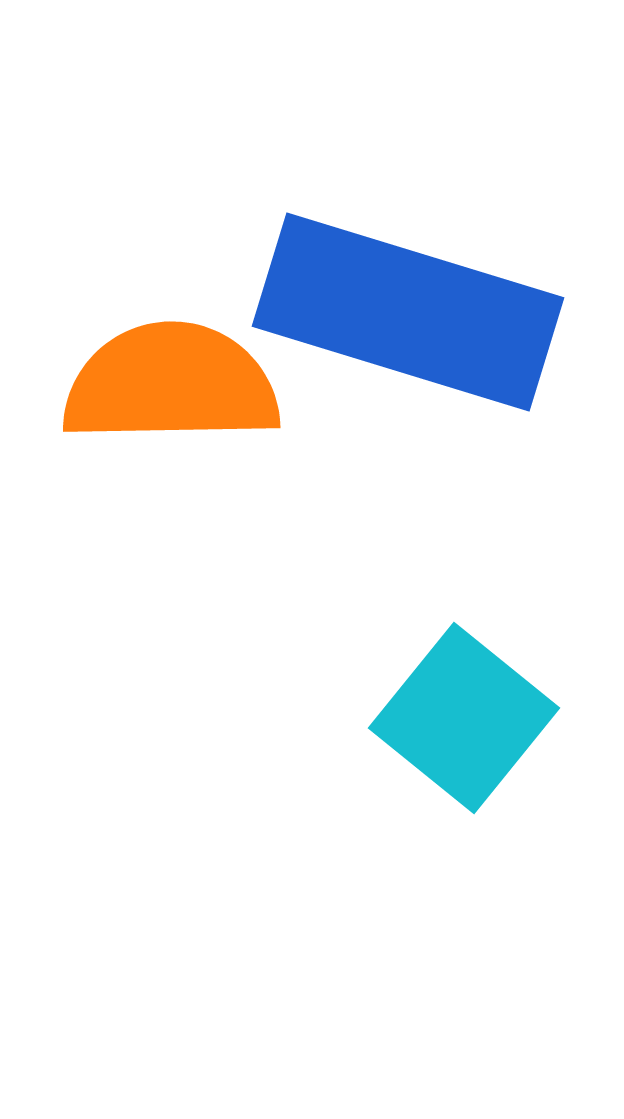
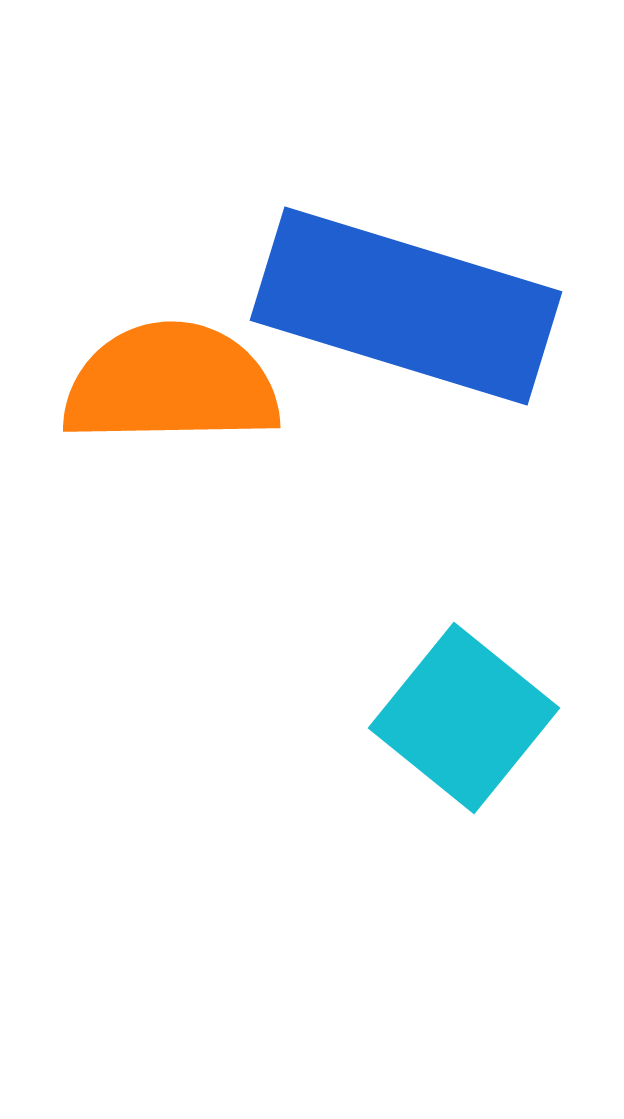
blue rectangle: moved 2 px left, 6 px up
